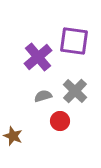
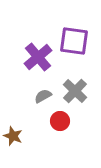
gray semicircle: rotated 12 degrees counterclockwise
